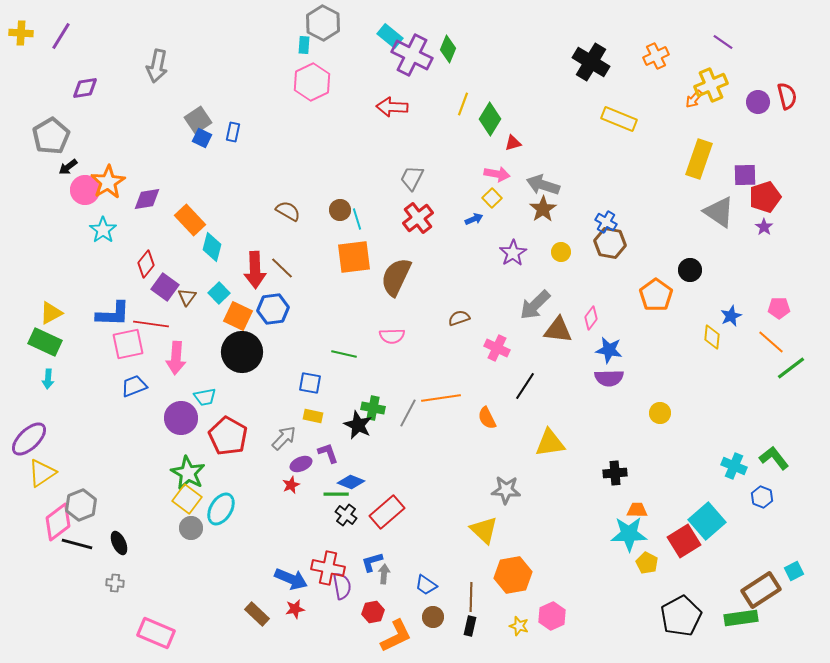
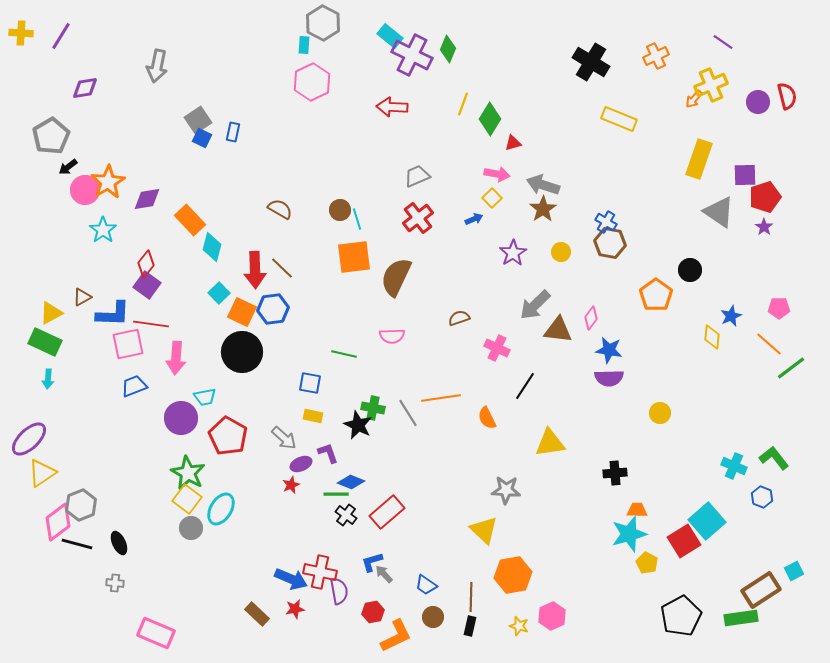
gray trapezoid at (412, 178): moved 5 px right, 2 px up; rotated 40 degrees clockwise
brown semicircle at (288, 211): moved 8 px left, 2 px up
purple square at (165, 287): moved 18 px left, 2 px up
brown triangle at (187, 297): moved 105 px left; rotated 24 degrees clockwise
orange square at (238, 316): moved 4 px right, 4 px up
orange line at (771, 342): moved 2 px left, 2 px down
gray line at (408, 413): rotated 60 degrees counterclockwise
gray arrow at (284, 438): rotated 88 degrees clockwise
cyan star at (629, 534): rotated 15 degrees counterclockwise
red cross at (328, 568): moved 8 px left, 4 px down
gray arrow at (384, 574): rotated 48 degrees counterclockwise
purple semicircle at (342, 586): moved 3 px left, 5 px down
